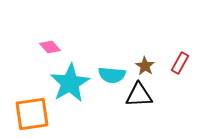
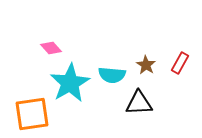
pink diamond: moved 1 px right, 1 px down
brown star: moved 1 px right, 1 px up
black triangle: moved 8 px down
